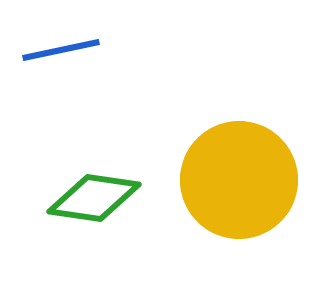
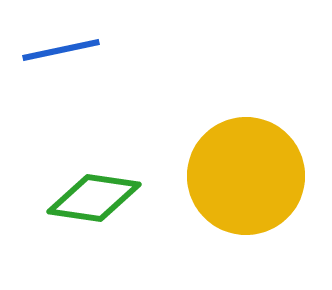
yellow circle: moved 7 px right, 4 px up
